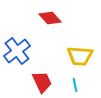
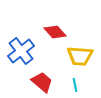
red diamond: moved 5 px right, 14 px down
blue cross: moved 4 px right
red trapezoid: rotated 25 degrees counterclockwise
